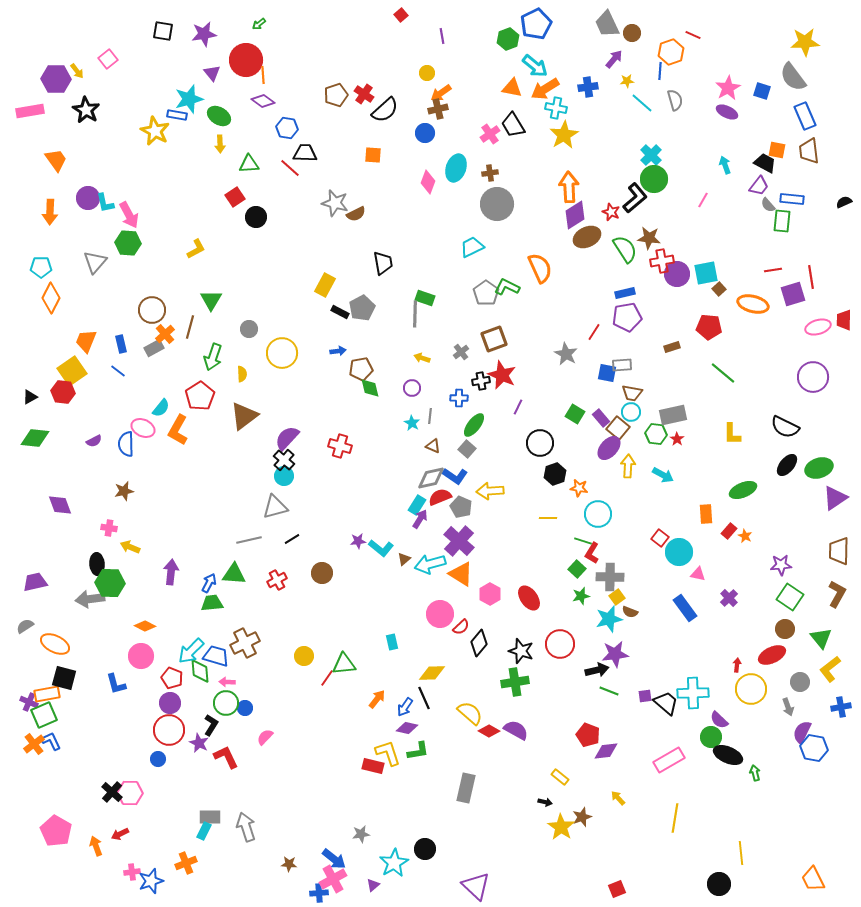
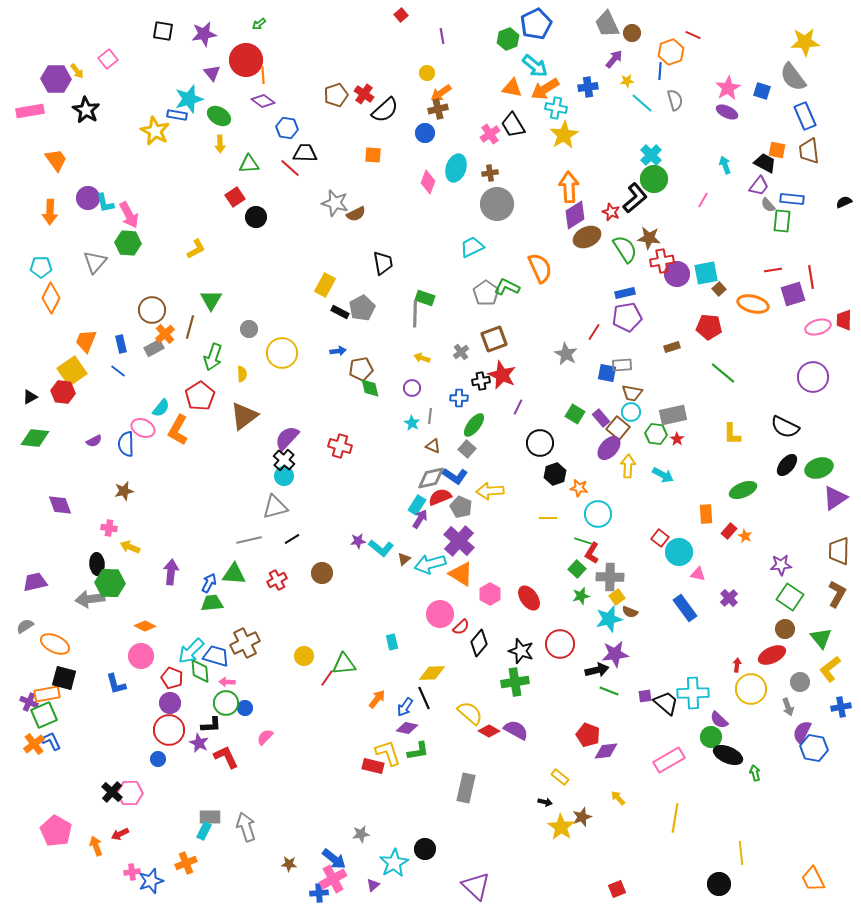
black L-shape at (211, 725): rotated 55 degrees clockwise
